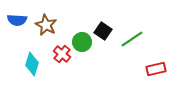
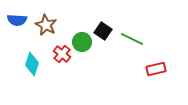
green line: rotated 60 degrees clockwise
